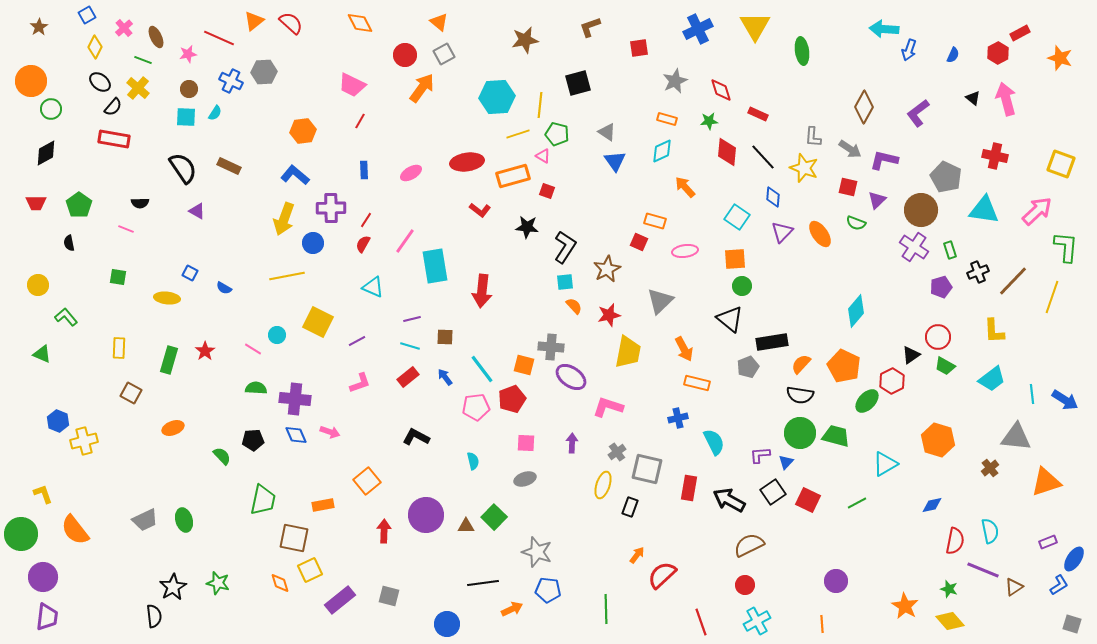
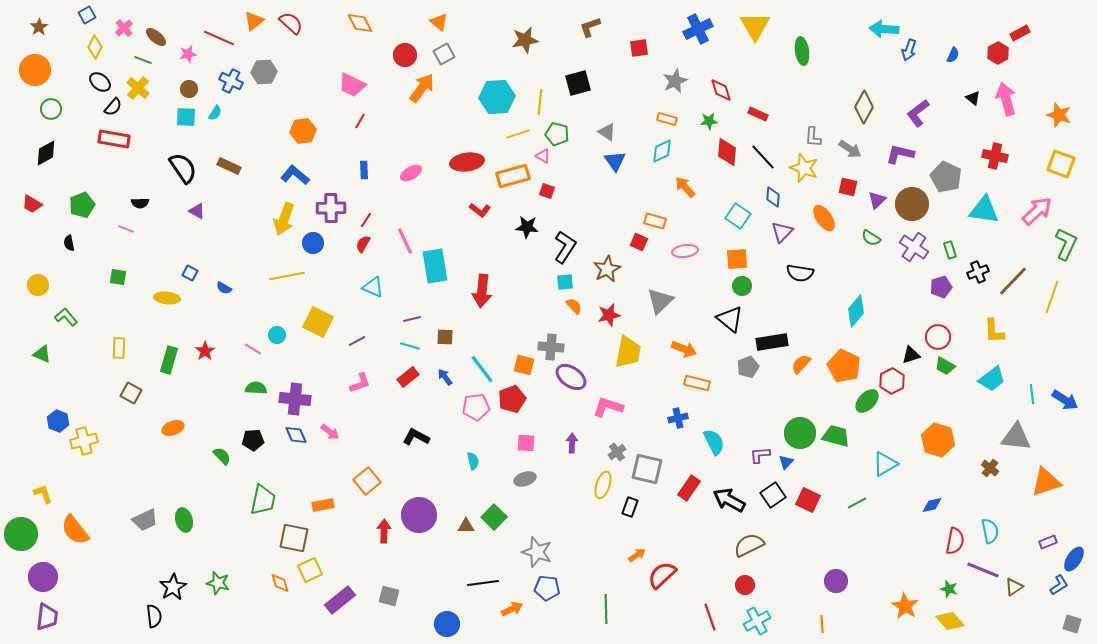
brown ellipse at (156, 37): rotated 25 degrees counterclockwise
orange star at (1060, 58): moved 1 px left, 57 px down
orange circle at (31, 81): moved 4 px right, 11 px up
yellow line at (540, 105): moved 3 px up
purple L-shape at (884, 160): moved 16 px right, 6 px up
red trapezoid at (36, 203): moved 4 px left, 1 px down; rotated 30 degrees clockwise
green pentagon at (79, 205): moved 3 px right; rotated 15 degrees clockwise
brown circle at (921, 210): moved 9 px left, 6 px up
cyan square at (737, 217): moved 1 px right, 1 px up
green semicircle at (856, 223): moved 15 px right, 15 px down; rotated 12 degrees clockwise
orange ellipse at (820, 234): moved 4 px right, 16 px up
pink line at (405, 241): rotated 60 degrees counterclockwise
green L-shape at (1066, 247): moved 3 px up; rotated 20 degrees clockwise
orange square at (735, 259): moved 2 px right
orange arrow at (684, 349): rotated 40 degrees counterclockwise
black triangle at (911, 355): rotated 18 degrees clockwise
black semicircle at (800, 395): moved 122 px up
pink arrow at (330, 432): rotated 18 degrees clockwise
brown cross at (990, 468): rotated 12 degrees counterclockwise
red rectangle at (689, 488): rotated 25 degrees clockwise
black square at (773, 492): moved 3 px down
purple circle at (426, 515): moved 7 px left
orange arrow at (637, 555): rotated 18 degrees clockwise
blue pentagon at (548, 590): moved 1 px left, 2 px up
red line at (701, 622): moved 9 px right, 5 px up
